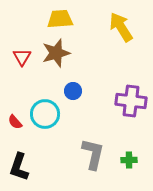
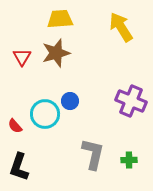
blue circle: moved 3 px left, 10 px down
purple cross: rotated 16 degrees clockwise
red semicircle: moved 4 px down
